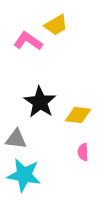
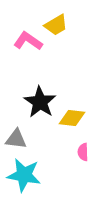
yellow diamond: moved 6 px left, 3 px down
